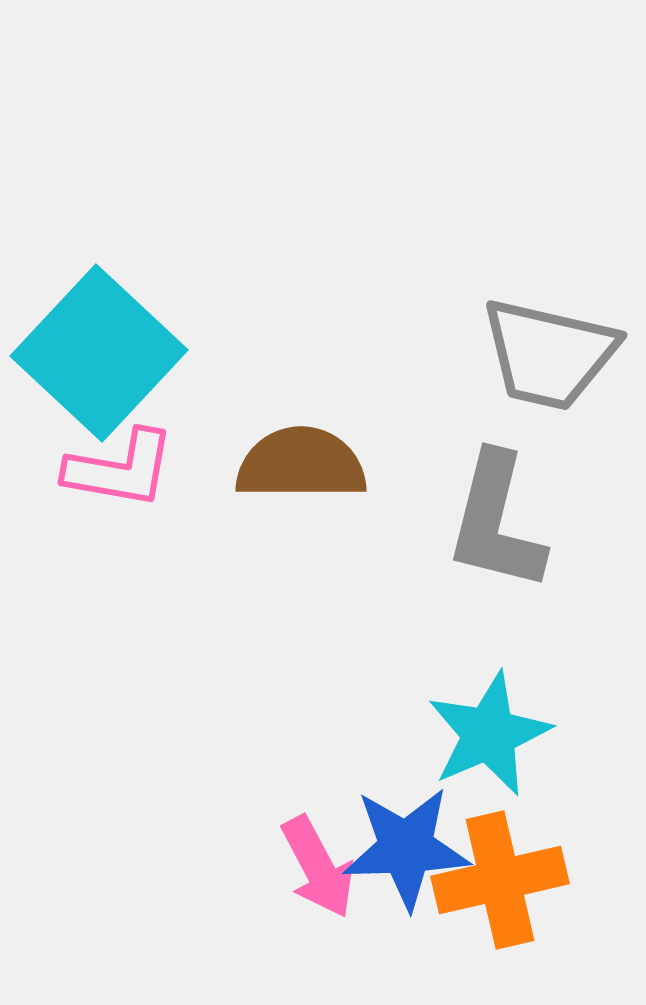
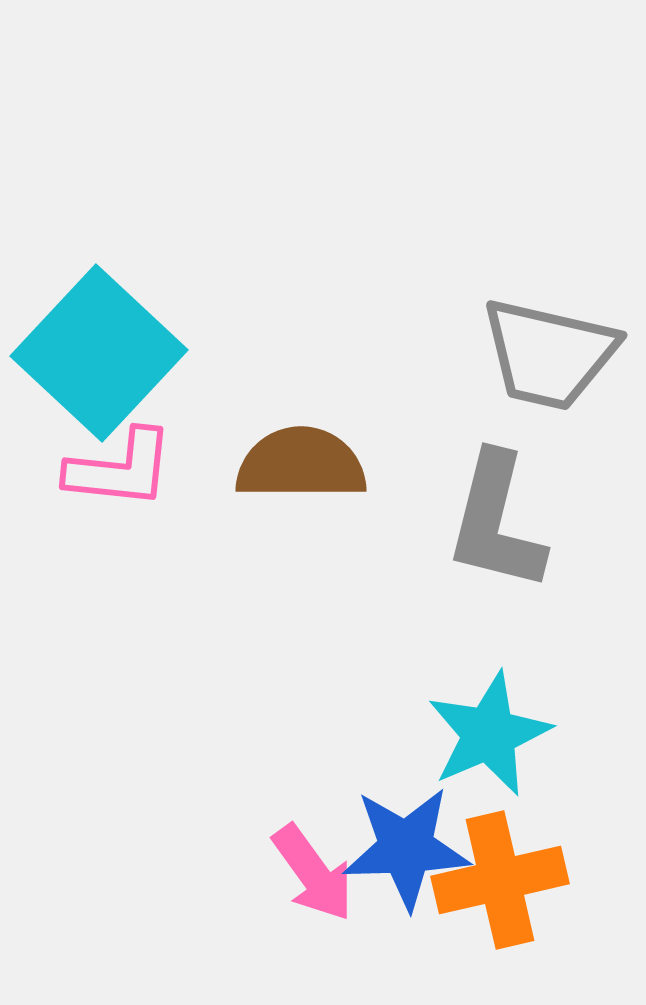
pink L-shape: rotated 4 degrees counterclockwise
pink arrow: moved 5 px left, 6 px down; rotated 8 degrees counterclockwise
